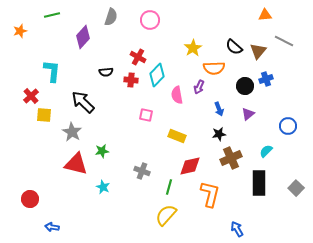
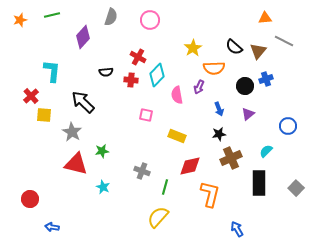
orange triangle at (265, 15): moved 3 px down
orange star at (20, 31): moved 11 px up
green line at (169, 187): moved 4 px left
yellow semicircle at (166, 215): moved 8 px left, 2 px down
